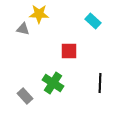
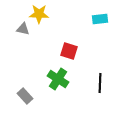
cyan rectangle: moved 7 px right, 2 px up; rotated 49 degrees counterclockwise
red square: rotated 18 degrees clockwise
green cross: moved 5 px right, 4 px up
